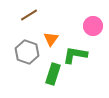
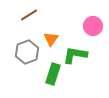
gray hexagon: rotated 20 degrees clockwise
